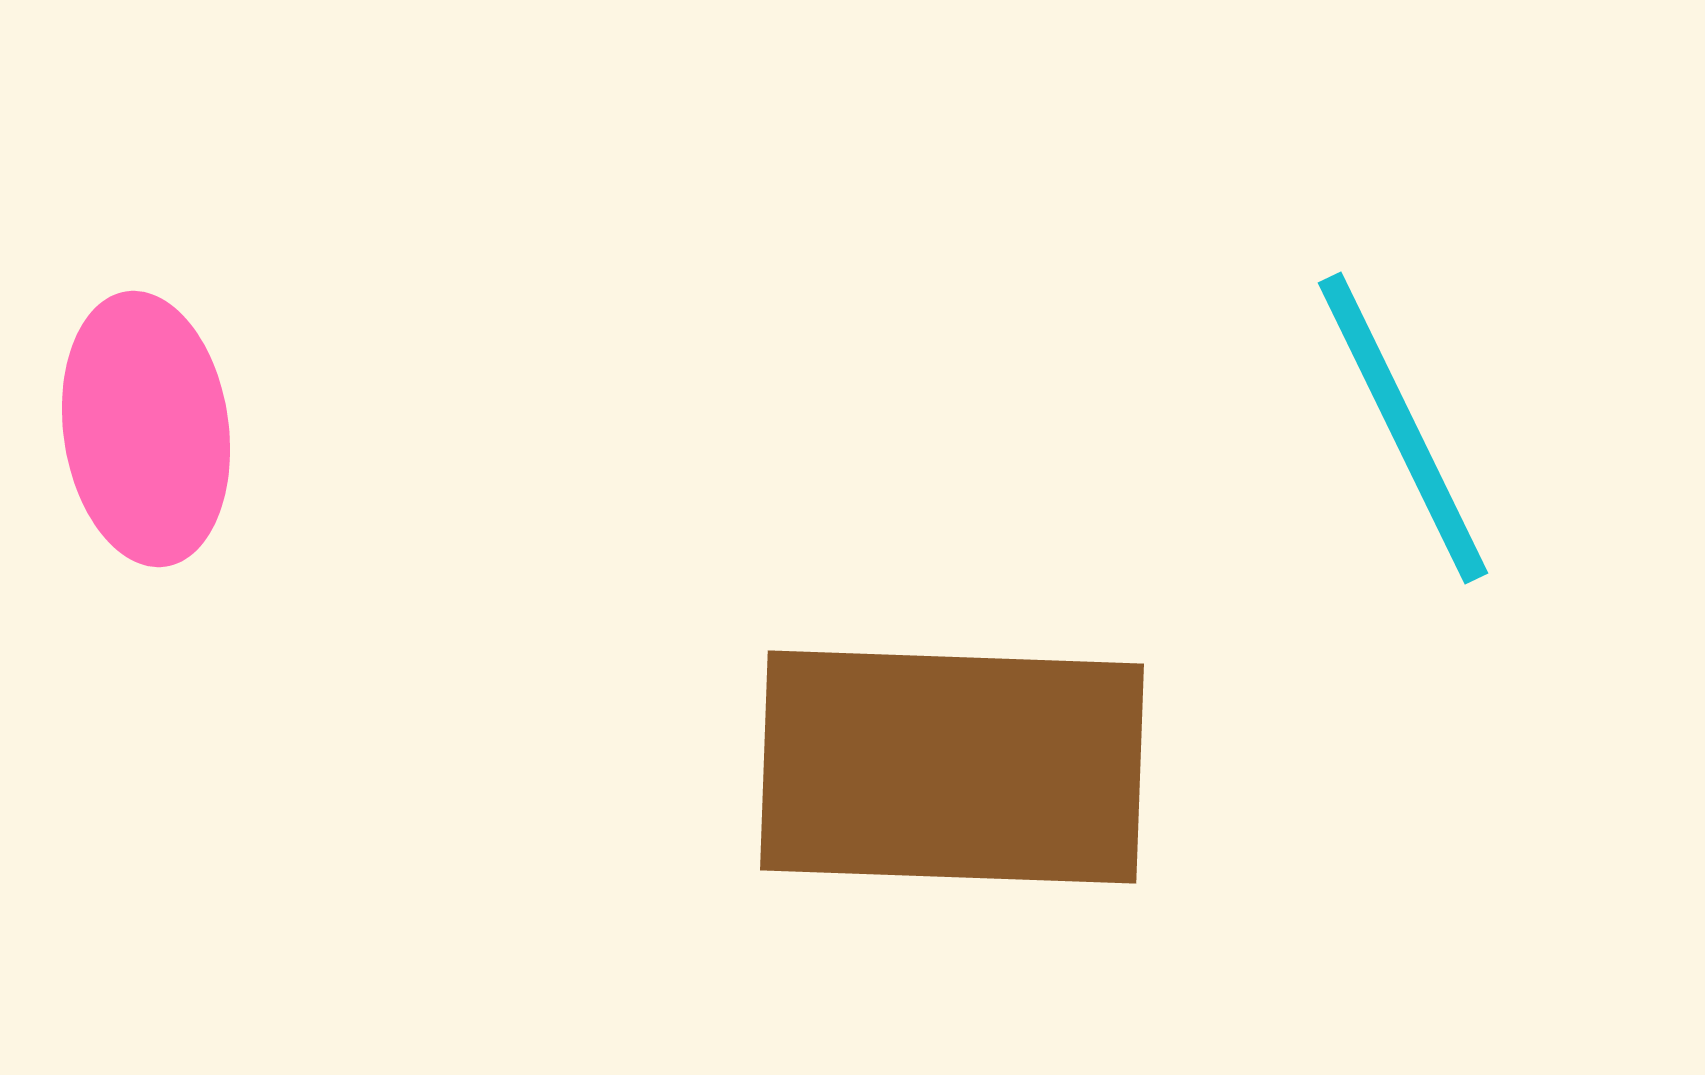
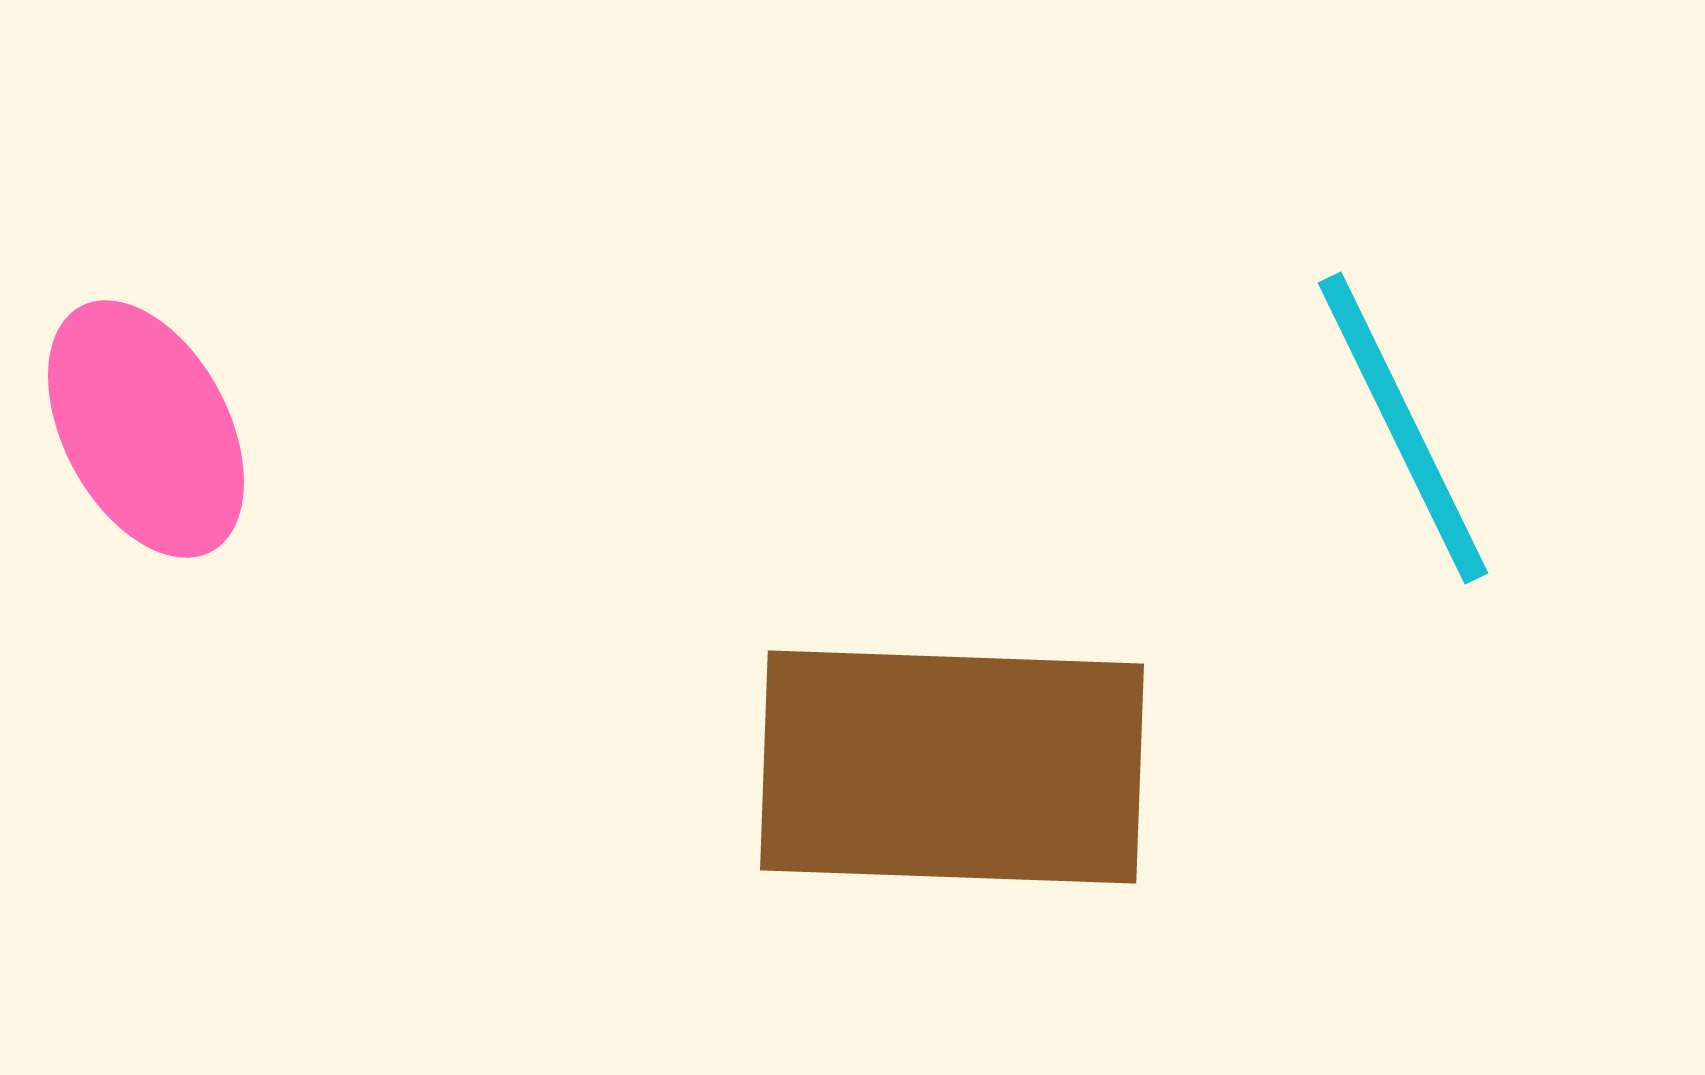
pink ellipse: rotated 20 degrees counterclockwise
